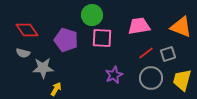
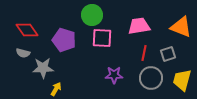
purple pentagon: moved 2 px left
red line: moved 2 px left; rotated 42 degrees counterclockwise
purple star: rotated 24 degrees clockwise
